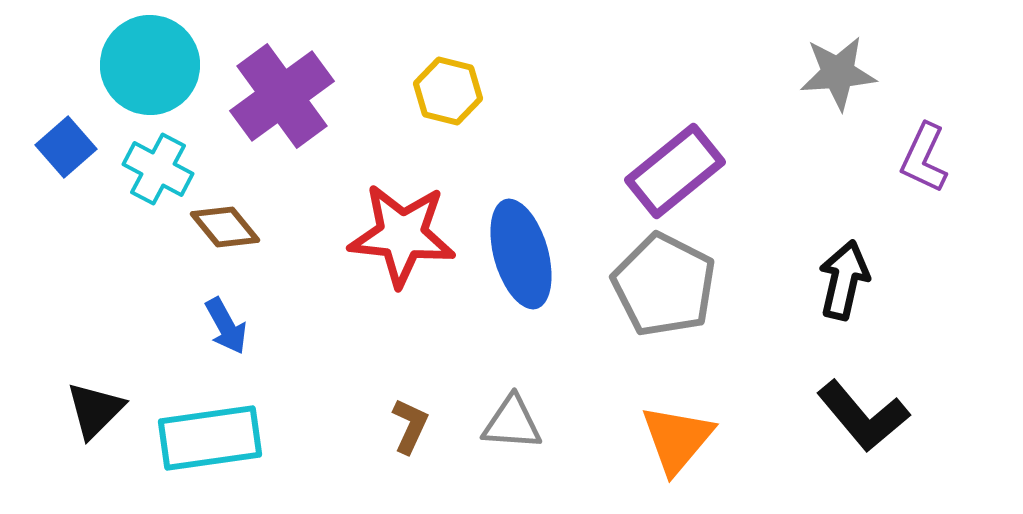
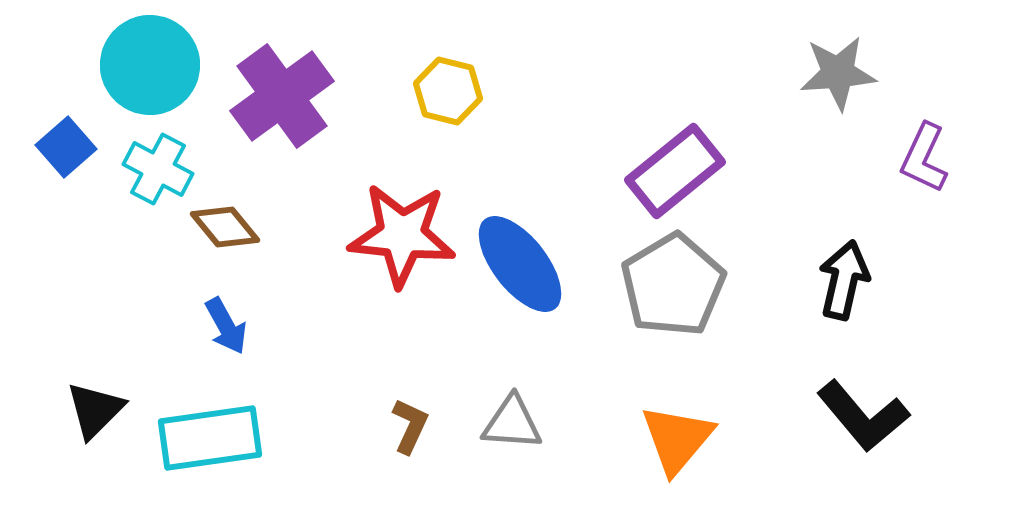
blue ellipse: moved 1 px left, 10 px down; rotated 22 degrees counterclockwise
gray pentagon: moved 9 px right; rotated 14 degrees clockwise
